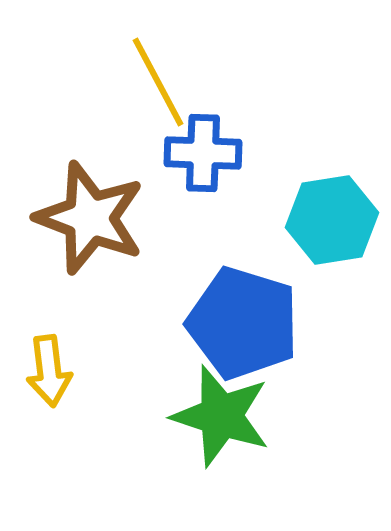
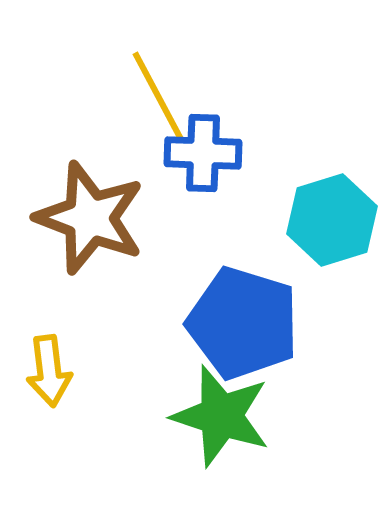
yellow line: moved 14 px down
cyan hexagon: rotated 8 degrees counterclockwise
